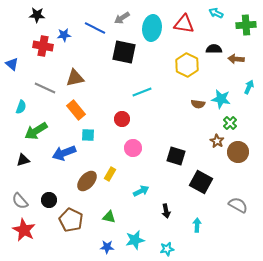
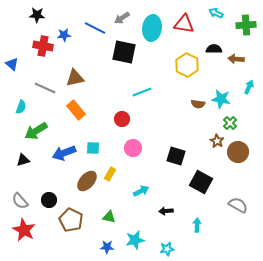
cyan square at (88, 135): moved 5 px right, 13 px down
black arrow at (166, 211): rotated 96 degrees clockwise
